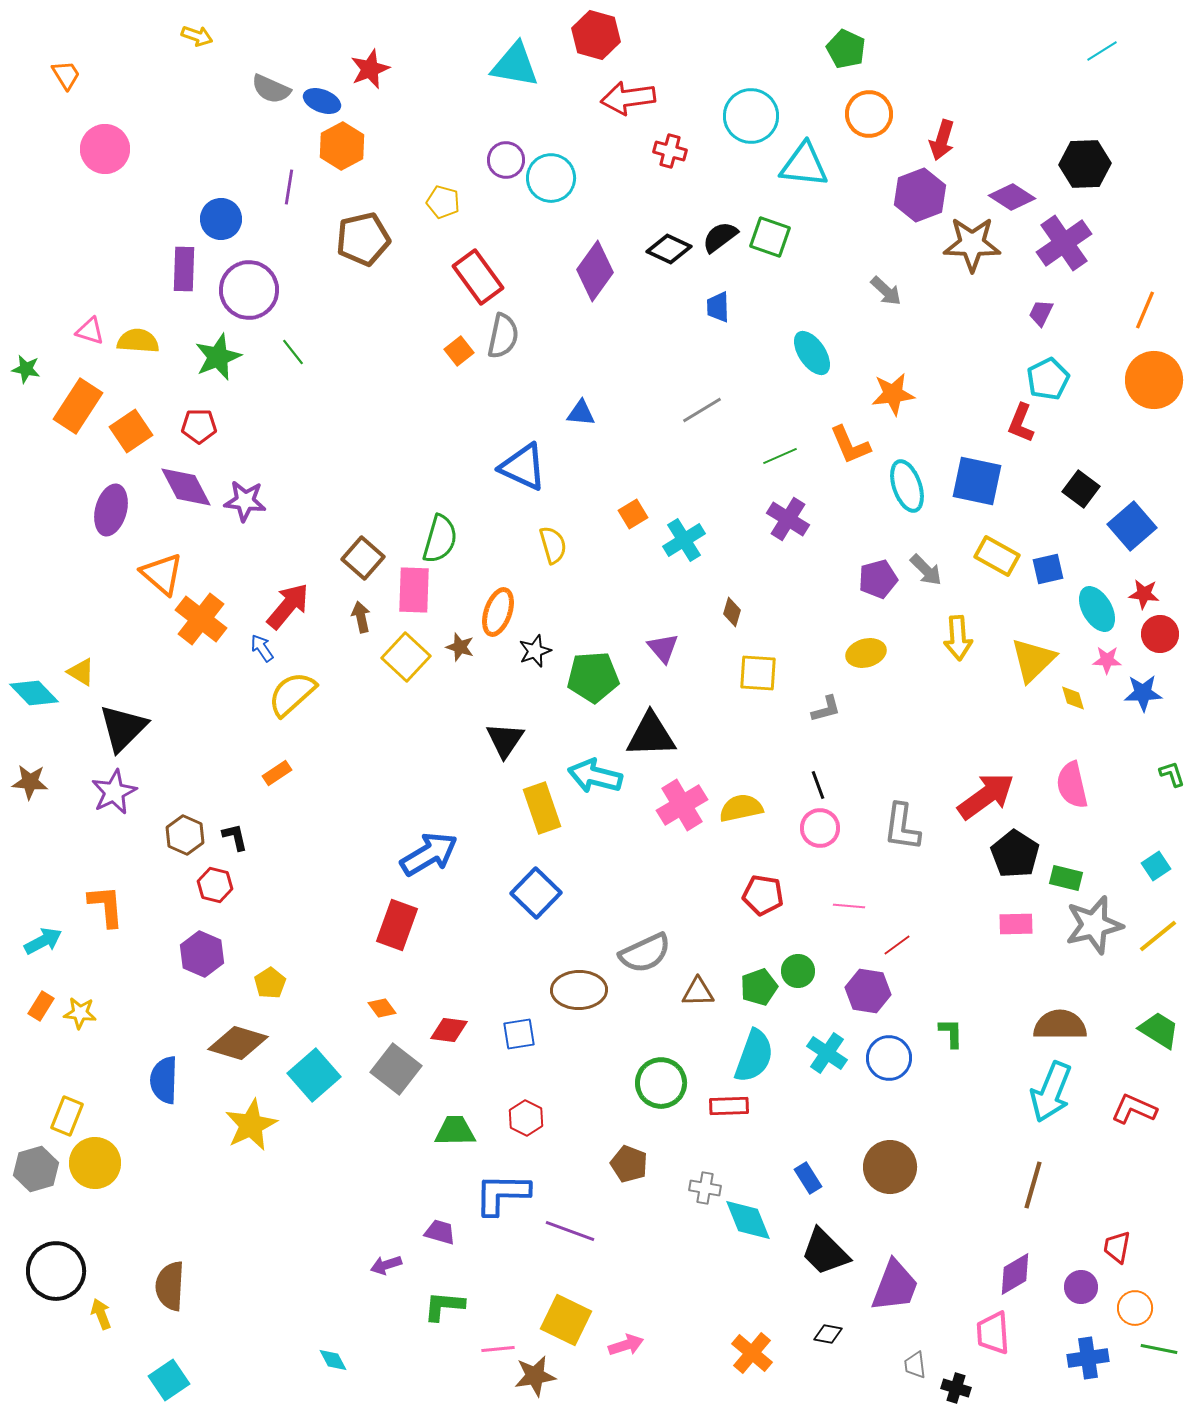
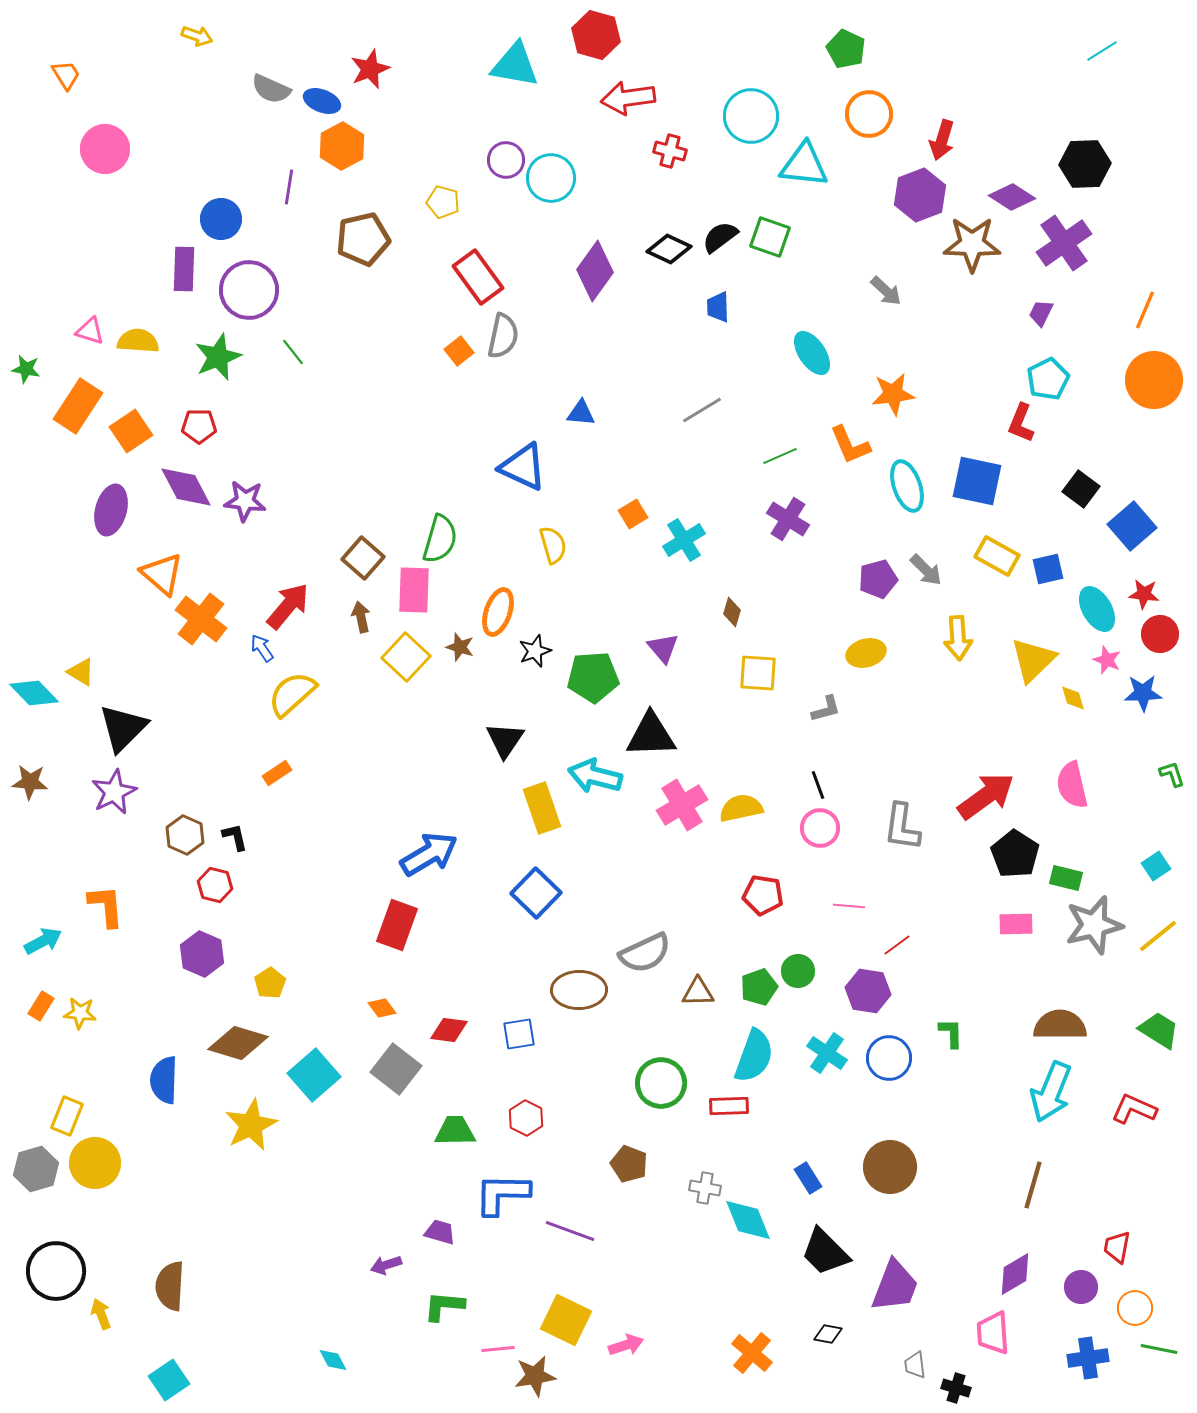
pink star at (1107, 660): rotated 20 degrees clockwise
